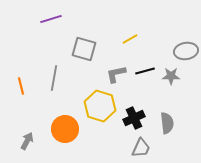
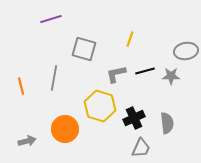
yellow line: rotated 42 degrees counterclockwise
gray arrow: rotated 48 degrees clockwise
